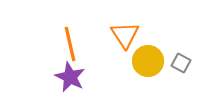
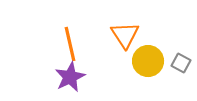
purple star: rotated 20 degrees clockwise
